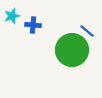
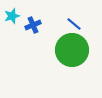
blue cross: rotated 28 degrees counterclockwise
blue line: moved 13 px left, 7 px up
